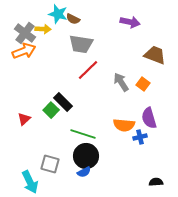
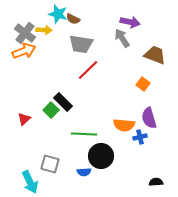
yellow arrow: moved 1 px right, 1 px down
gray arrow: moved 1 px right, 44 px up
green line: moved 1 px right; rotated 15 degrees counterclockwise
black circle: moved 15 px right
blue semicircle: rotated 24 degrees clockwise
